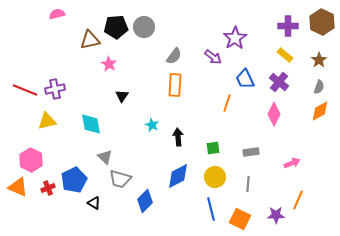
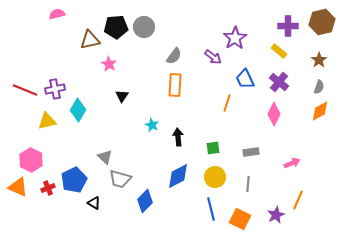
brown hexagon at (322, 22): rotated 20 degrees clockwise
yellow rectangle at (285, 55): moved 6 px left, 4 px up
cyan diamond at (91, 124): moved 13 px left, 14 px up; rotated 40 degrees clockwise
purple star at (276, 215): rotated 24 degrees counterclockwise
